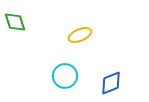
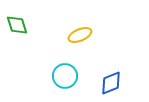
green diamond: moved 2 px right, 3 px down
